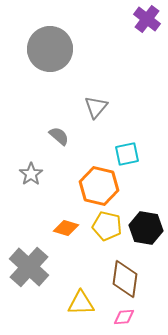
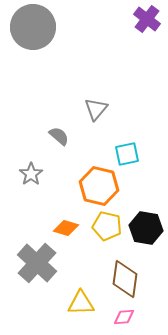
gray circle: moved 17 px left, 22 px up
gray triangle: moved 2 px down
gray cross: moved 8 px right, 4 px up
